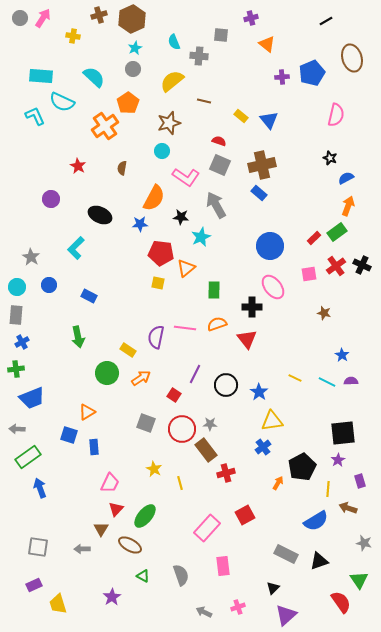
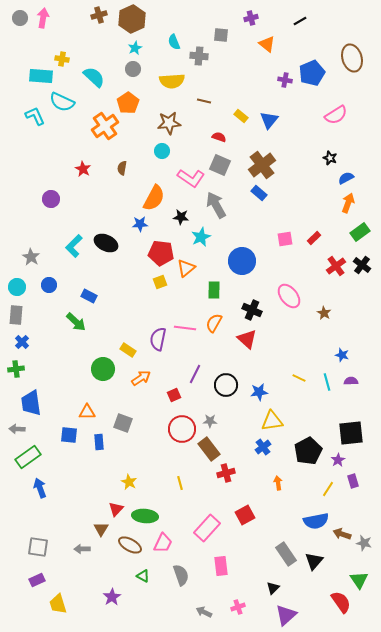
pink arrow at (43, 18): rotated 24 degrees counterclockwise
black line at (326, 21): moved 26 px left
yellow cross at (73, 36): moved 11 px left, 23 px down
purple cross at (282, 77): moved 3 px right, 3 px down; rotated 16 degrees clockwise
yellow semicircle at (172, 81): rotated 145 degrees counterclockwise
pink semicircle at (336, 115): rotated 45 degrees clockwise
blue triangle at (269, 120): rotated 18 degrees clockwise
brown star at (169, 123): rotated 10 degrees clockwise
red semicircle at (219, 141): moved 4 px up
brown cross at (262, 165): rotated 24 degrees counterclockwise
red star at (78, 166): moved 5 px right, 3 px down
pink L-shape at (186, 177): moved 5 px right, 1 px down
orange arrow at (348, 206): moved 3 px up
black ellipse at (100, 215): moved 6 px right, 28 px down
green rectangle at (337, 232): moved 23 px right
blue circle at (270, 246): moved 28 px left, 15 px down
cyan L-shape at (76, 248): moved 2 px left, 2 px up
black cross at (362, 265): rotated 12 degrees clockwise
pink square at (309, 274): moved 24 px left, 35 px up
yellow square at (158, 283): moved 2 px right, 1 px up; rotated 32 degrees counterclockwise
pink ellipse at (273, 287): moved 16 px right, 9 px down
black cross at (252, 307): moved 3 px down; rotated 24 degrees clockwise
brown star at (324, 313): rotated 16 degrees clockwise
orange semicircle at (217, 324): moved 3 px left, 1 px up; rotated 42 degrees counterclockwise
green arrow at (78, 337): moved 2 px left, 15 px up; rotated 35 degrees counterclockwise
purple semicircle at (156, 337): moved 2 px right, 2 px down
red triangle at (247, 339): rotated 10 degrees counterclockwise
blue cross at (22, 342): rotated 16 degrees counterclockwise
blue star at (342, 355): rotated 16 degrees counterclockwise
green circle at (107, 373): moved 4 px left, 4 px up
yellow line at (295, 378): moved 4 px right
cyan line at (327, 382): rotated 48 degrees clockwise
blue star at (259, 392): rotated 30 degrees clockwise
red square at (174, 395): rotated 32 degrees clockwise
blue trapezoid at (32, 398): moved 1 px left, 5 px down; rotated 104 degrees clockwise
orange triangle at (87, 412): rotated 30 degrees clockwise
gray square at (146, 423): moved 23 px left
gray star at (210, 424): moved 3 px up
black square at (343, 433): moved 8 px right
blue square at (69, 435): rotated 12 degrees counterclockwise
blue rectangle at (94, 447): moved 5 px right, 5 px up
brown rectangle at (206, 450): moved 3 px right, 1 px up
black pentagon at (302, 467): moved 6 px right, 16 px up
yellow star at (154, 469): moved 25 px left, 13 px down
purple rectangle at (360, 481): moved 7 px left
pink trapezoid at (110, 483): moved 53 px right, 60 px down
orange arrow at (278, 483): rotated 40 degrees counterclockwise
yellow line at (328, 489): rotated 28 degrees clockwise
brown arrow at (348, 508): moved 6 px left, 26 px down
green ellipse at (145, 516): rotated 55 degrees clockwise
blue semicircle at (316, 521): rotated 20 degrees clockwise
gray rectangle at (286, 554): rotated 30 degrees clockwise
black triangle at (319, 561): moved 5 px left; rotated 30 degrees counterclockwise
pink rectangle at (223, 566): moved 2 px left
purple rectangle at (34, 585): moved 3 px right, 5 px up
